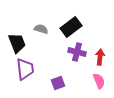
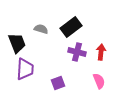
red arrow: moved 1 px right, 5 px up
purple trapezoid: rotated 10 degrees clockwise
